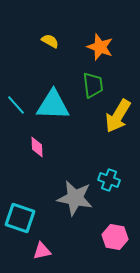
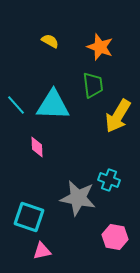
gray star: moved 3 px right
cyan square: moved 9 px right, 1 px up
